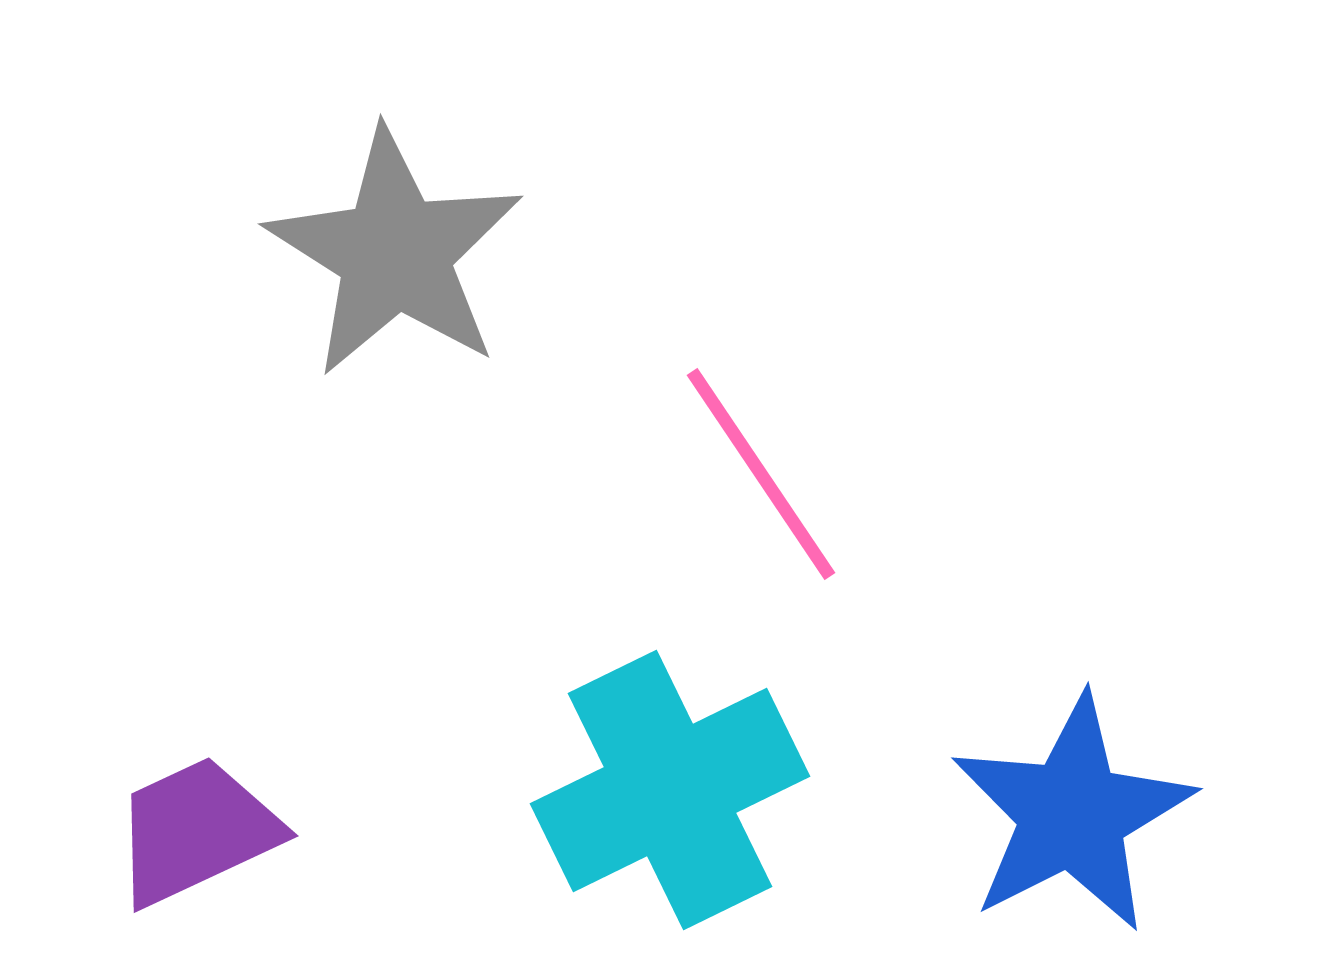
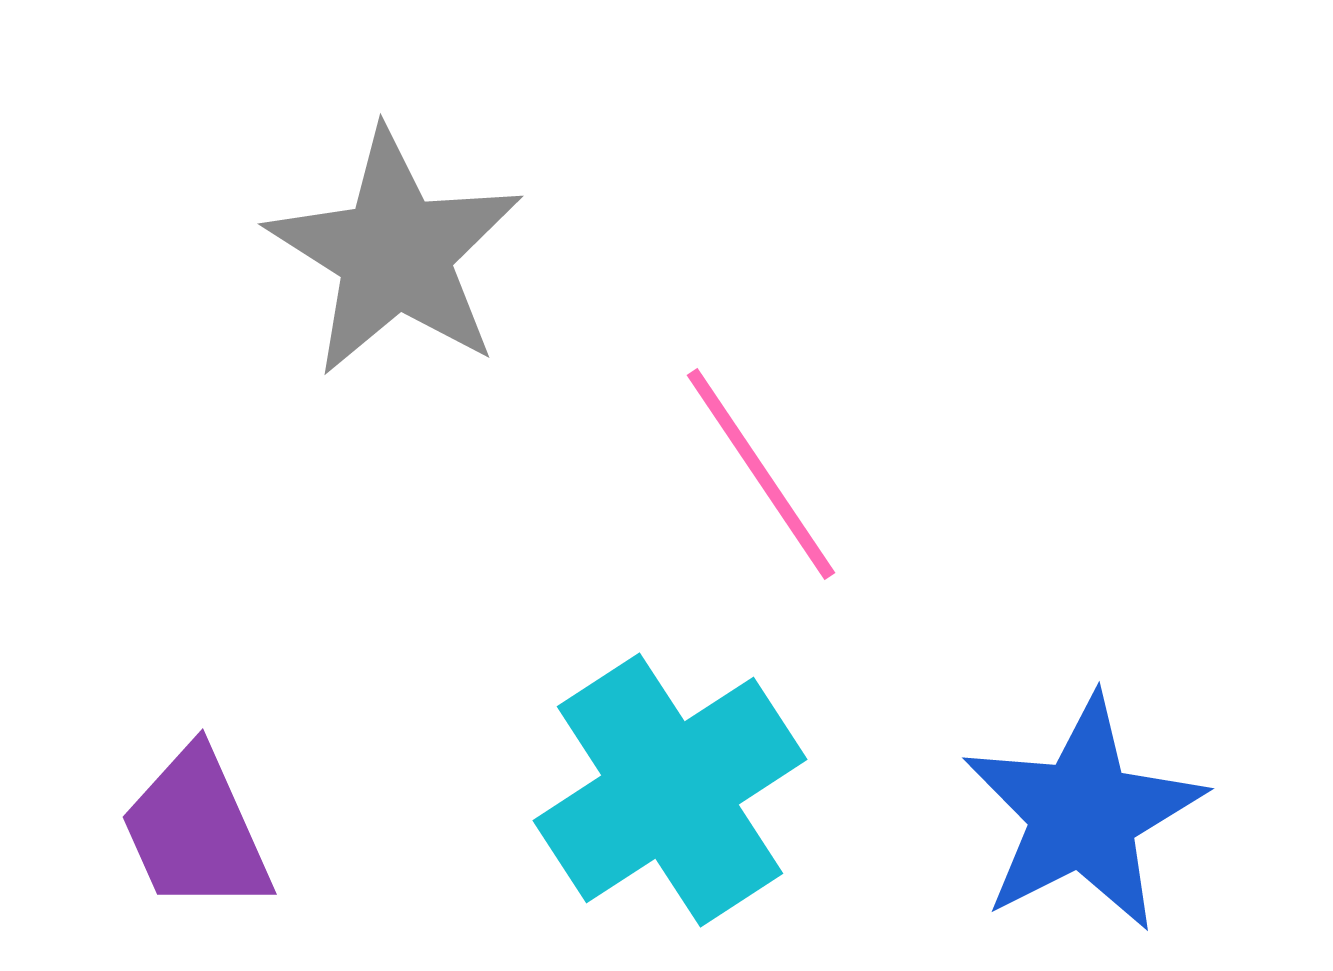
cyan cross: rotated 7 degrees counterclockwise
blue star: moved 11 px right
purple trapezoid: rotated 89 degrees counterclockwise
